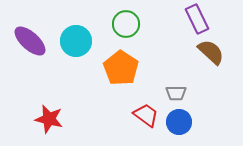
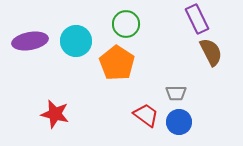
purple ellipse: rotated 52 degrees counterclockwise
brown semicircle: rotated 20 degrees clockwise
orange pentagon: moved 4 px left, 5 px up
red star: moved 6 px right, 5 px up
